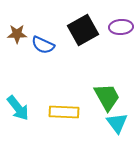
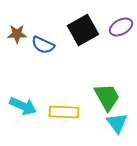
purple ellipse: rotated 25 degrees counterclockwise
cyan arrow: moved 5 px right, 2 px up; rotated 28 degrees counterclockwise
